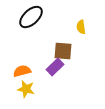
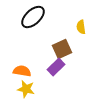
black ellipse: moved 2 px right
brown square: moved 1 px left, 2 px up; rotated 30 degrees counterclockwise
purple rectangle: moved 1 px right
orange semicircle: rotated 24 degrees clockwise
